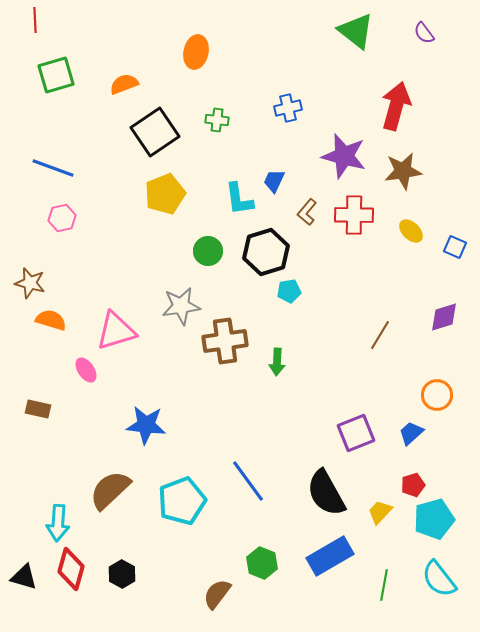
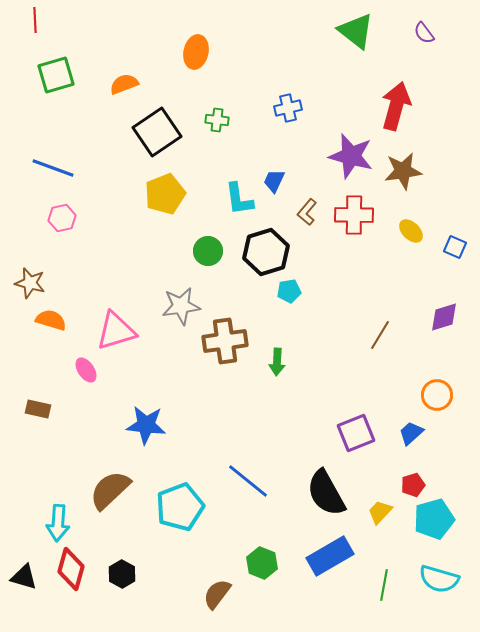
black square at (155, 132): moved 2 px right
purple star at (344, 156): moved 7 px right
blue line at (248, 481): rotated 15 degrees counterclockwise
cyan pentagon at (182, 501): moved 2 px left, 6 px down
cyan semicircle at (439, 579): rotated 36 degrees counterclockwise
